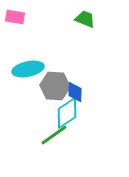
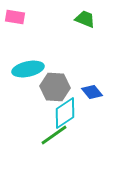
gray hexagon: moved 1 px down
blue diamond: moved 17 px right; rotated 40 degrees counterclockwise
cyan diamond: moved 2 px left
